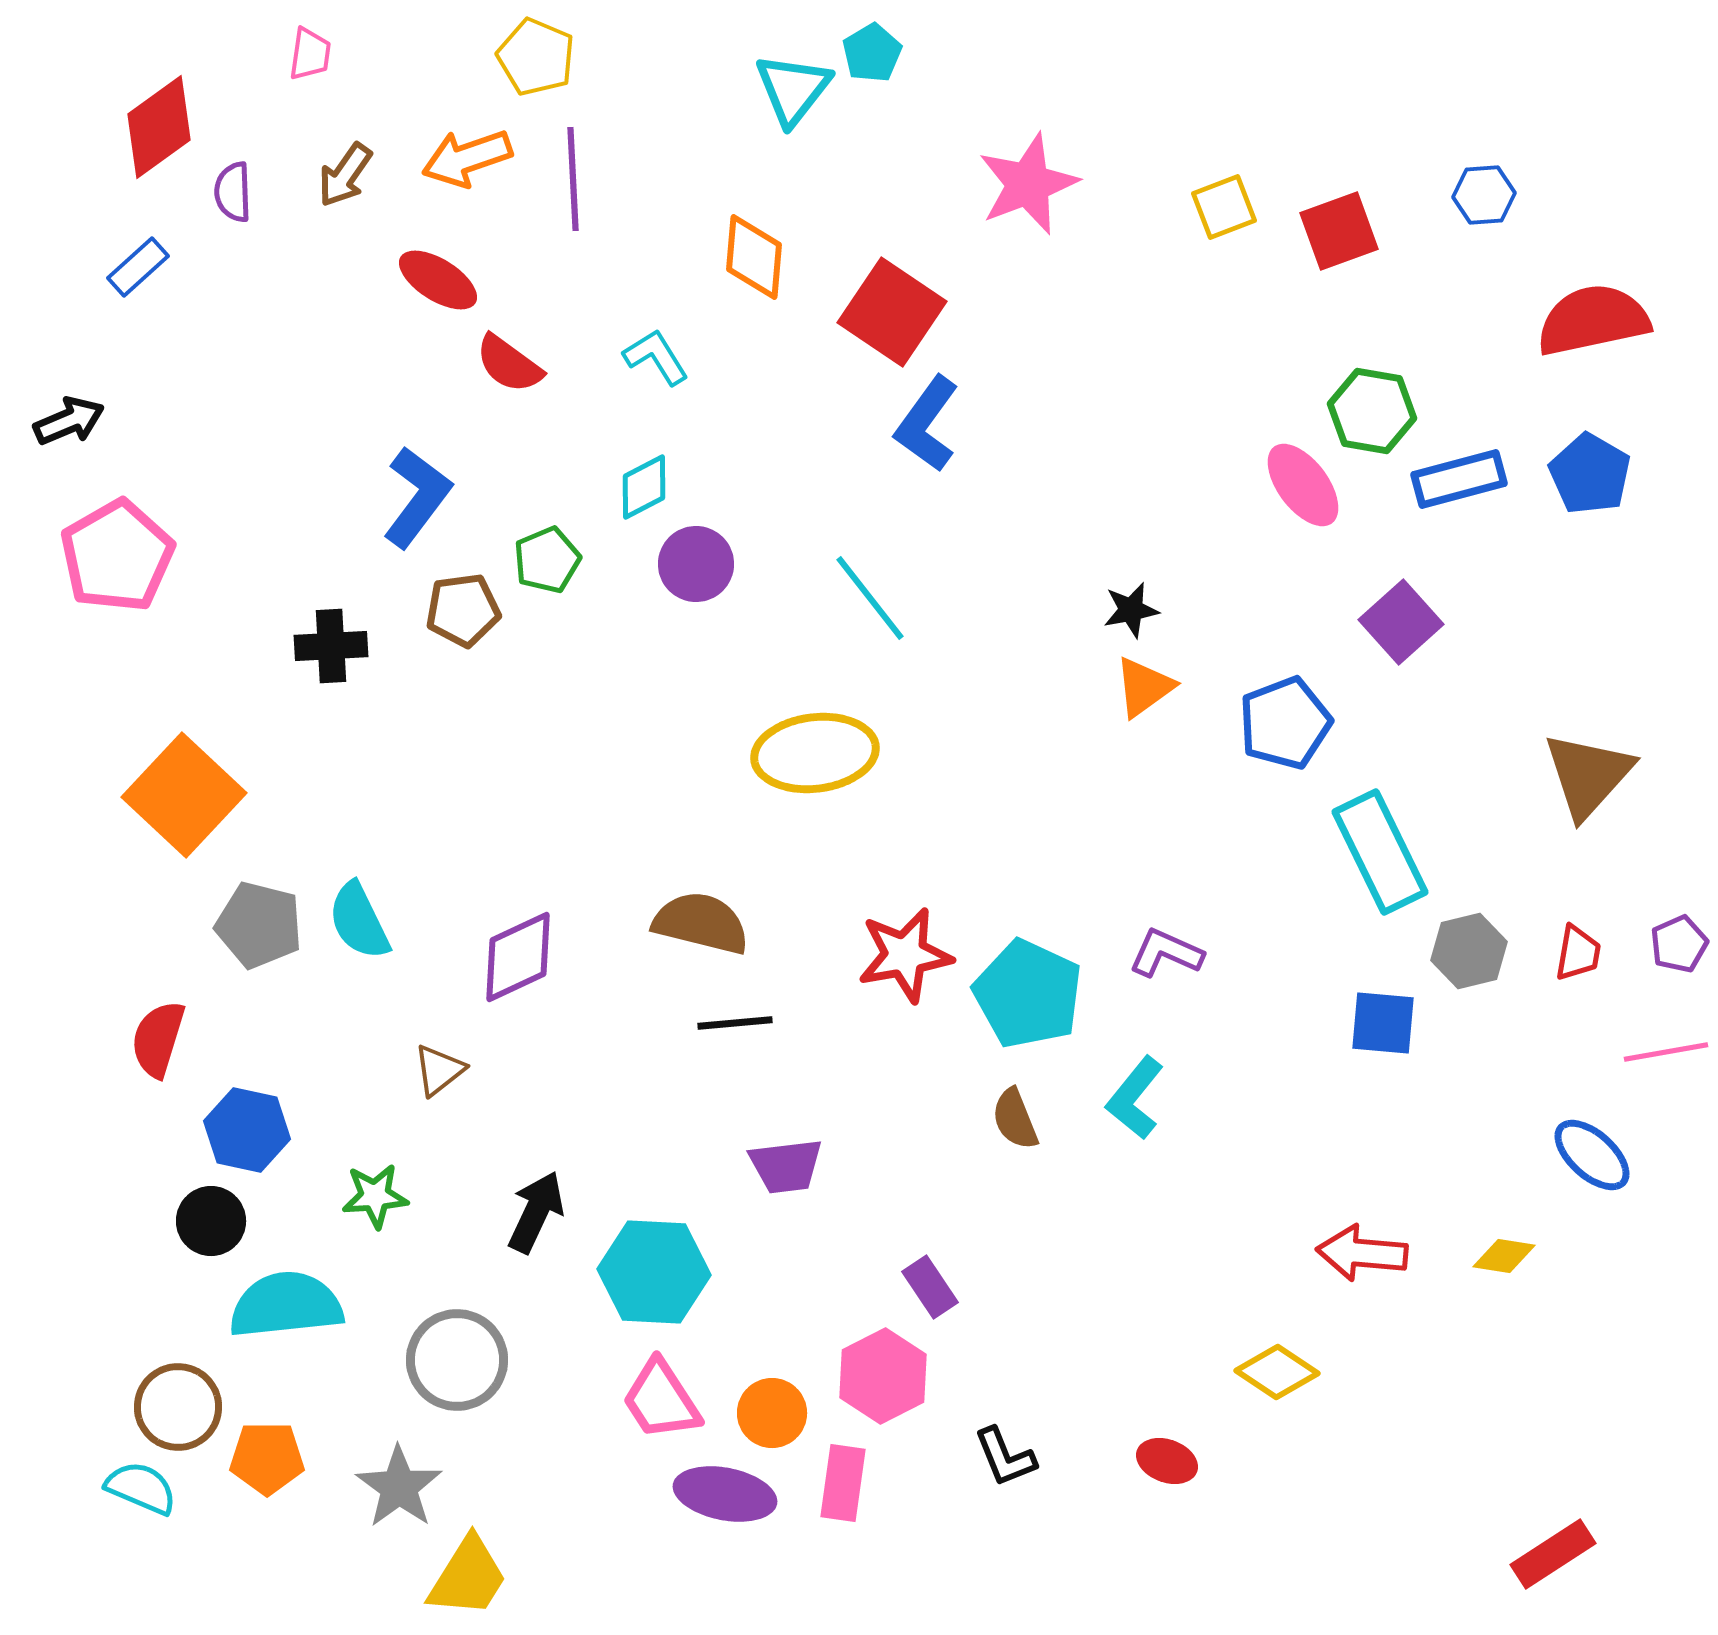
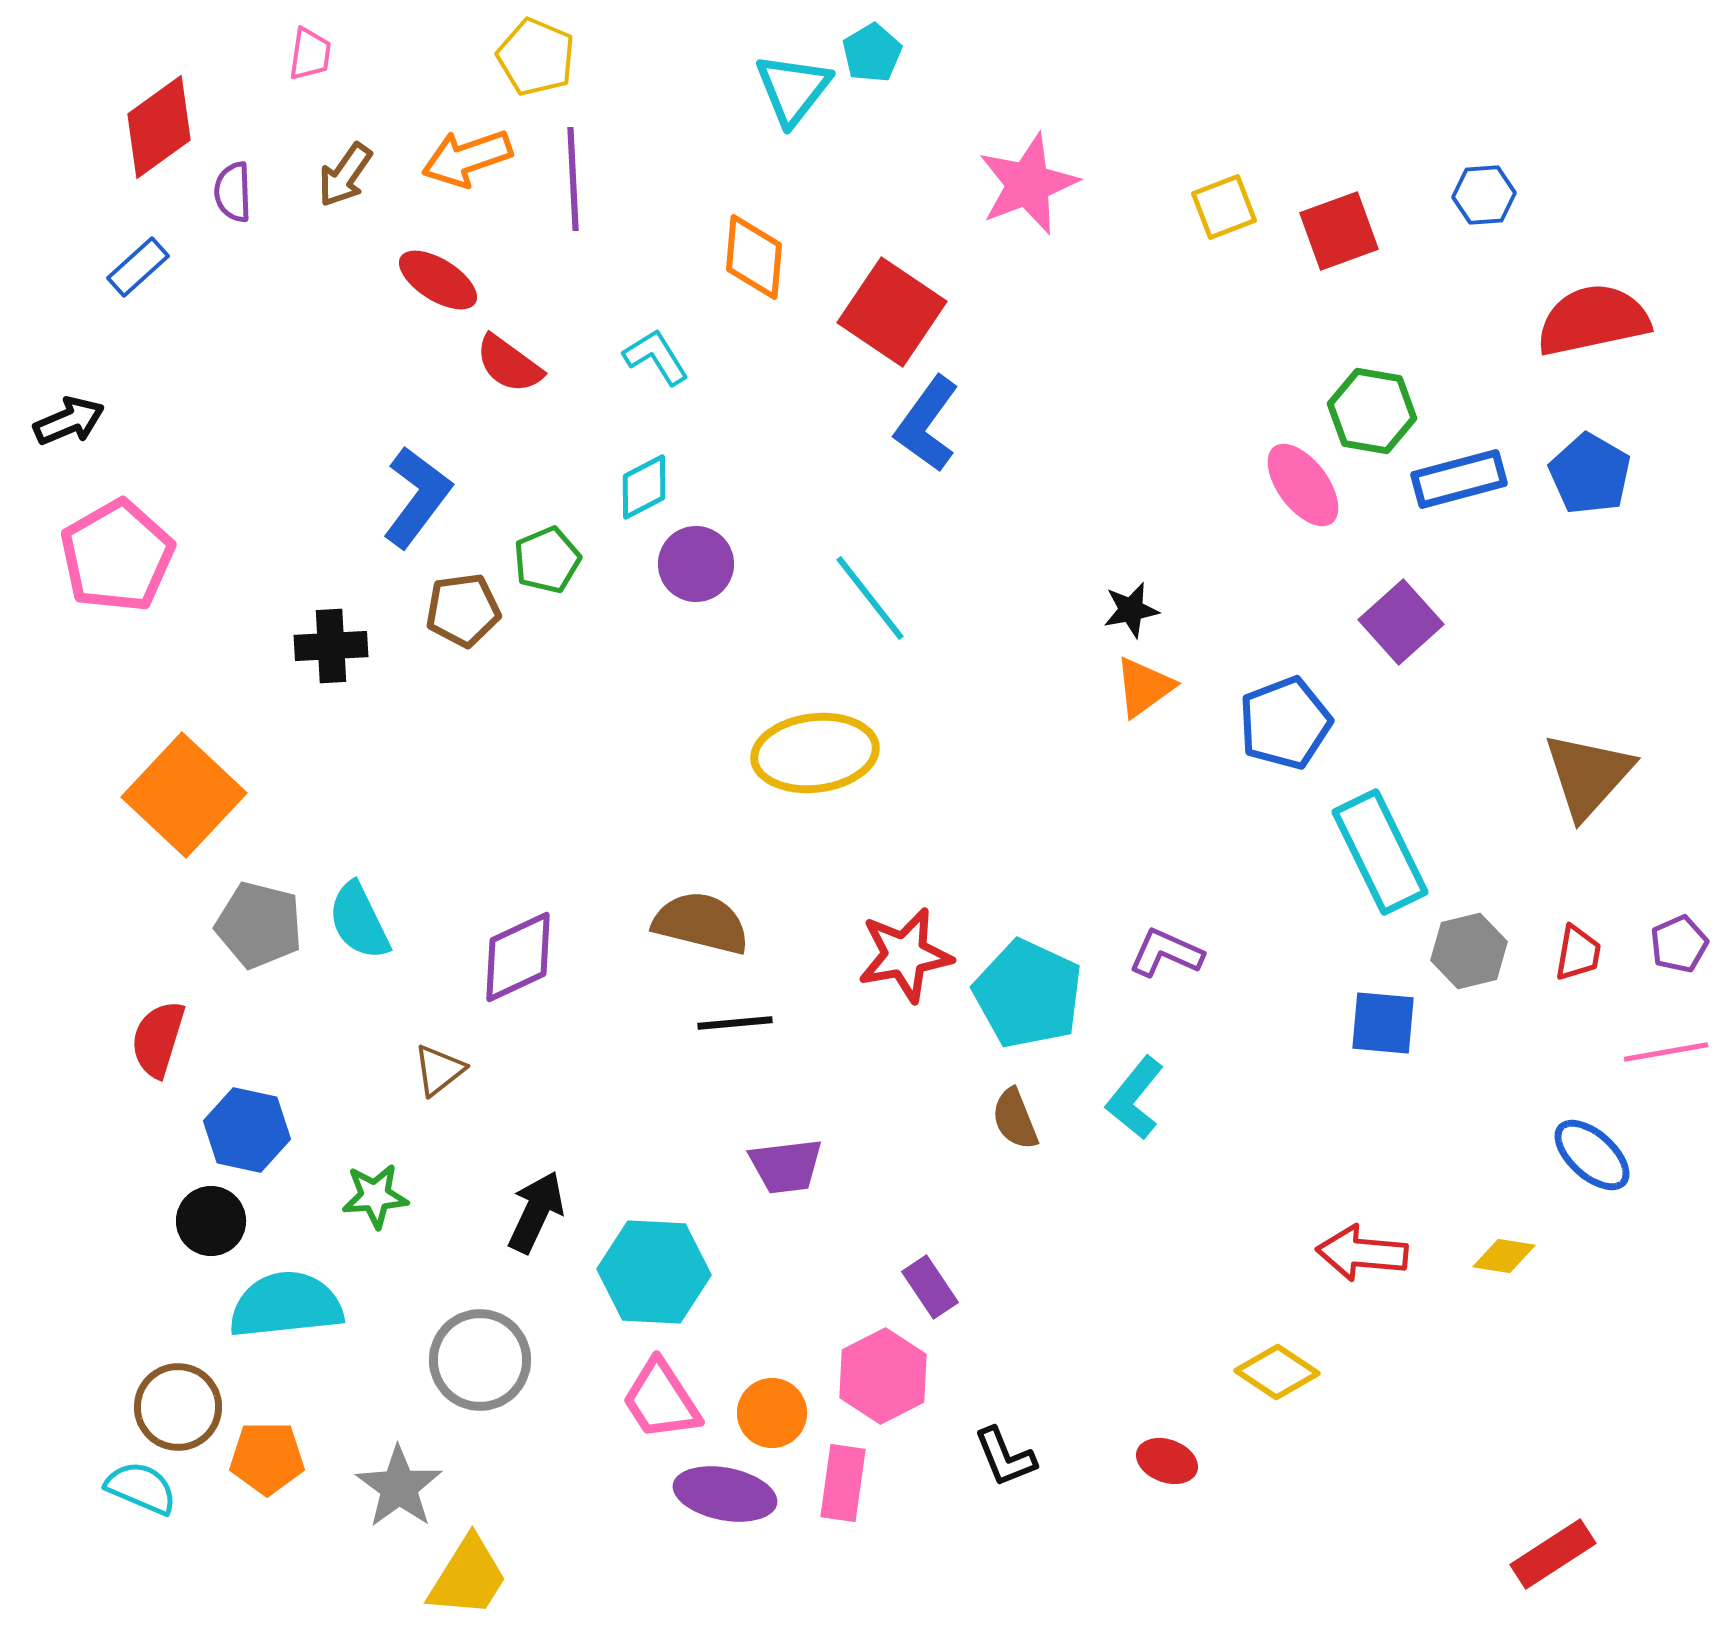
gray circle at (457, 1360): moved 23 px right
